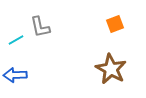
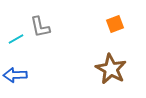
cyan line: moved 1 px up
